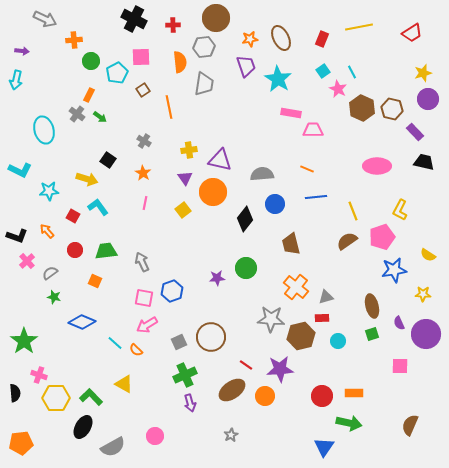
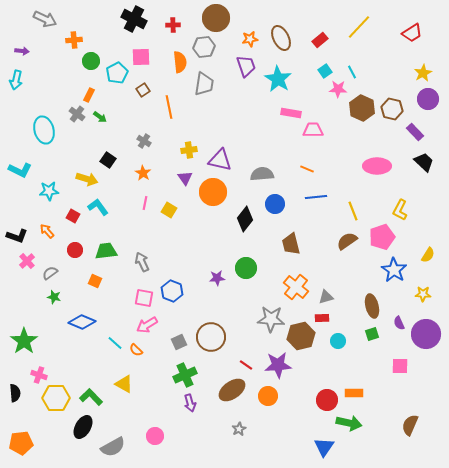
yellow line at (359, 27): rotated 36 degrees counterclockwise
red rectangle at (322, 39): moved 2 px left, 1 px down; rotated 28 degrees clockwise
cyan square at (323, 71): moved 2 px right
yellow star at (423, 73): rotated 12 degrees counterclockwise
pink star at (338, 89): rotated 24 degrees counterclockwise
black trapezoid at (424, 162): rotated 30 degrees clockwise
yellow square at (183, 210): moved 14 px left; rotated 21 degrees counterclockwise
yellow semicircle at (428, 255): rotated 91 degrees counterclockwise
blue star at (394, 270): rotated 30 degrees counterclockwise
blue hexagon at (172, 291): rotated 20 degrees counterclockwise
purple star at (280, 369): moved 2 px left, 4 px up
orange circle at (265, 396): moved 3 px right
red circle at (322, 396): moved 5 px right, 4 px down
gray star at (231, 435): moved 8 px right, 6 px up
